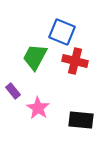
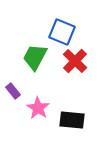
red cross: rotated 30 degrees clockwise
black rectangle: moved 9 px left
